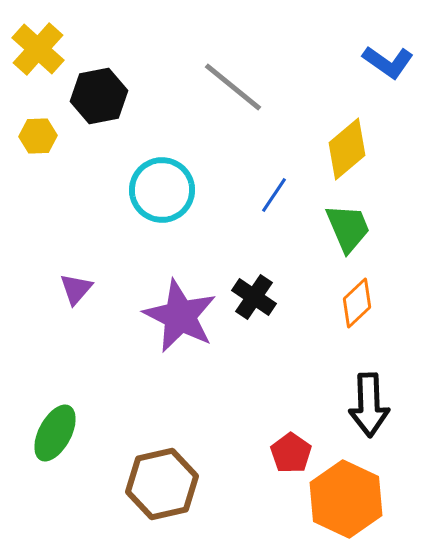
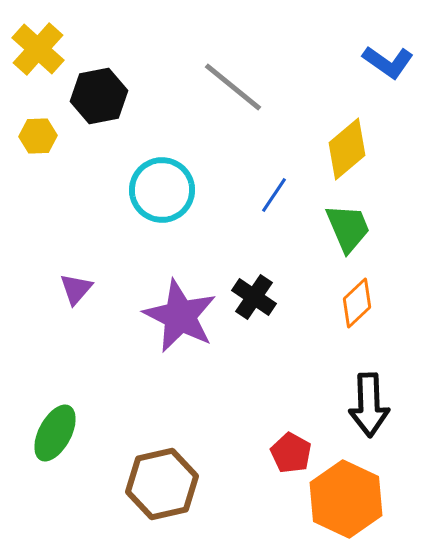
red pentagon: rotated 6 degrees counterclockwise
